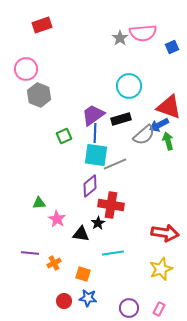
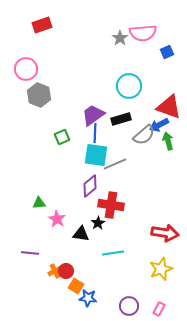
blue square: moved 5 px left, 5 px down
green square: moved 2 px left, 1 px down
orange cross: moved 1 px right, 8 px down
orange square: moved 7 px left, 12 px down; rotated 14 degrees clockwise
red circle: moved 2 px right, 30 px up
purple circle: moved 2 px up
